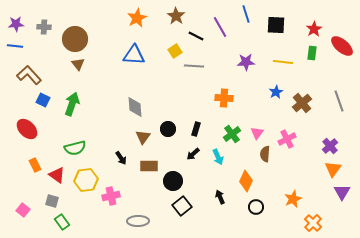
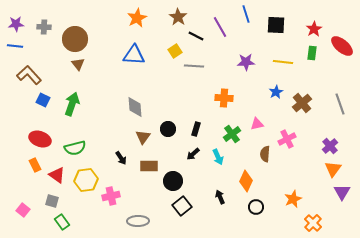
brown star at (176, 16): moved 2 px right, 1 px down
gray line at (339, 101): moved 1 px right, 3 px down
red ellipse at (27, 129): moved 13 px right, 10 px down; rotated 25 degrees counterclockwise
pink triangle at (257, 133): moved 9 px up; rotated 40 degrees clockwise
